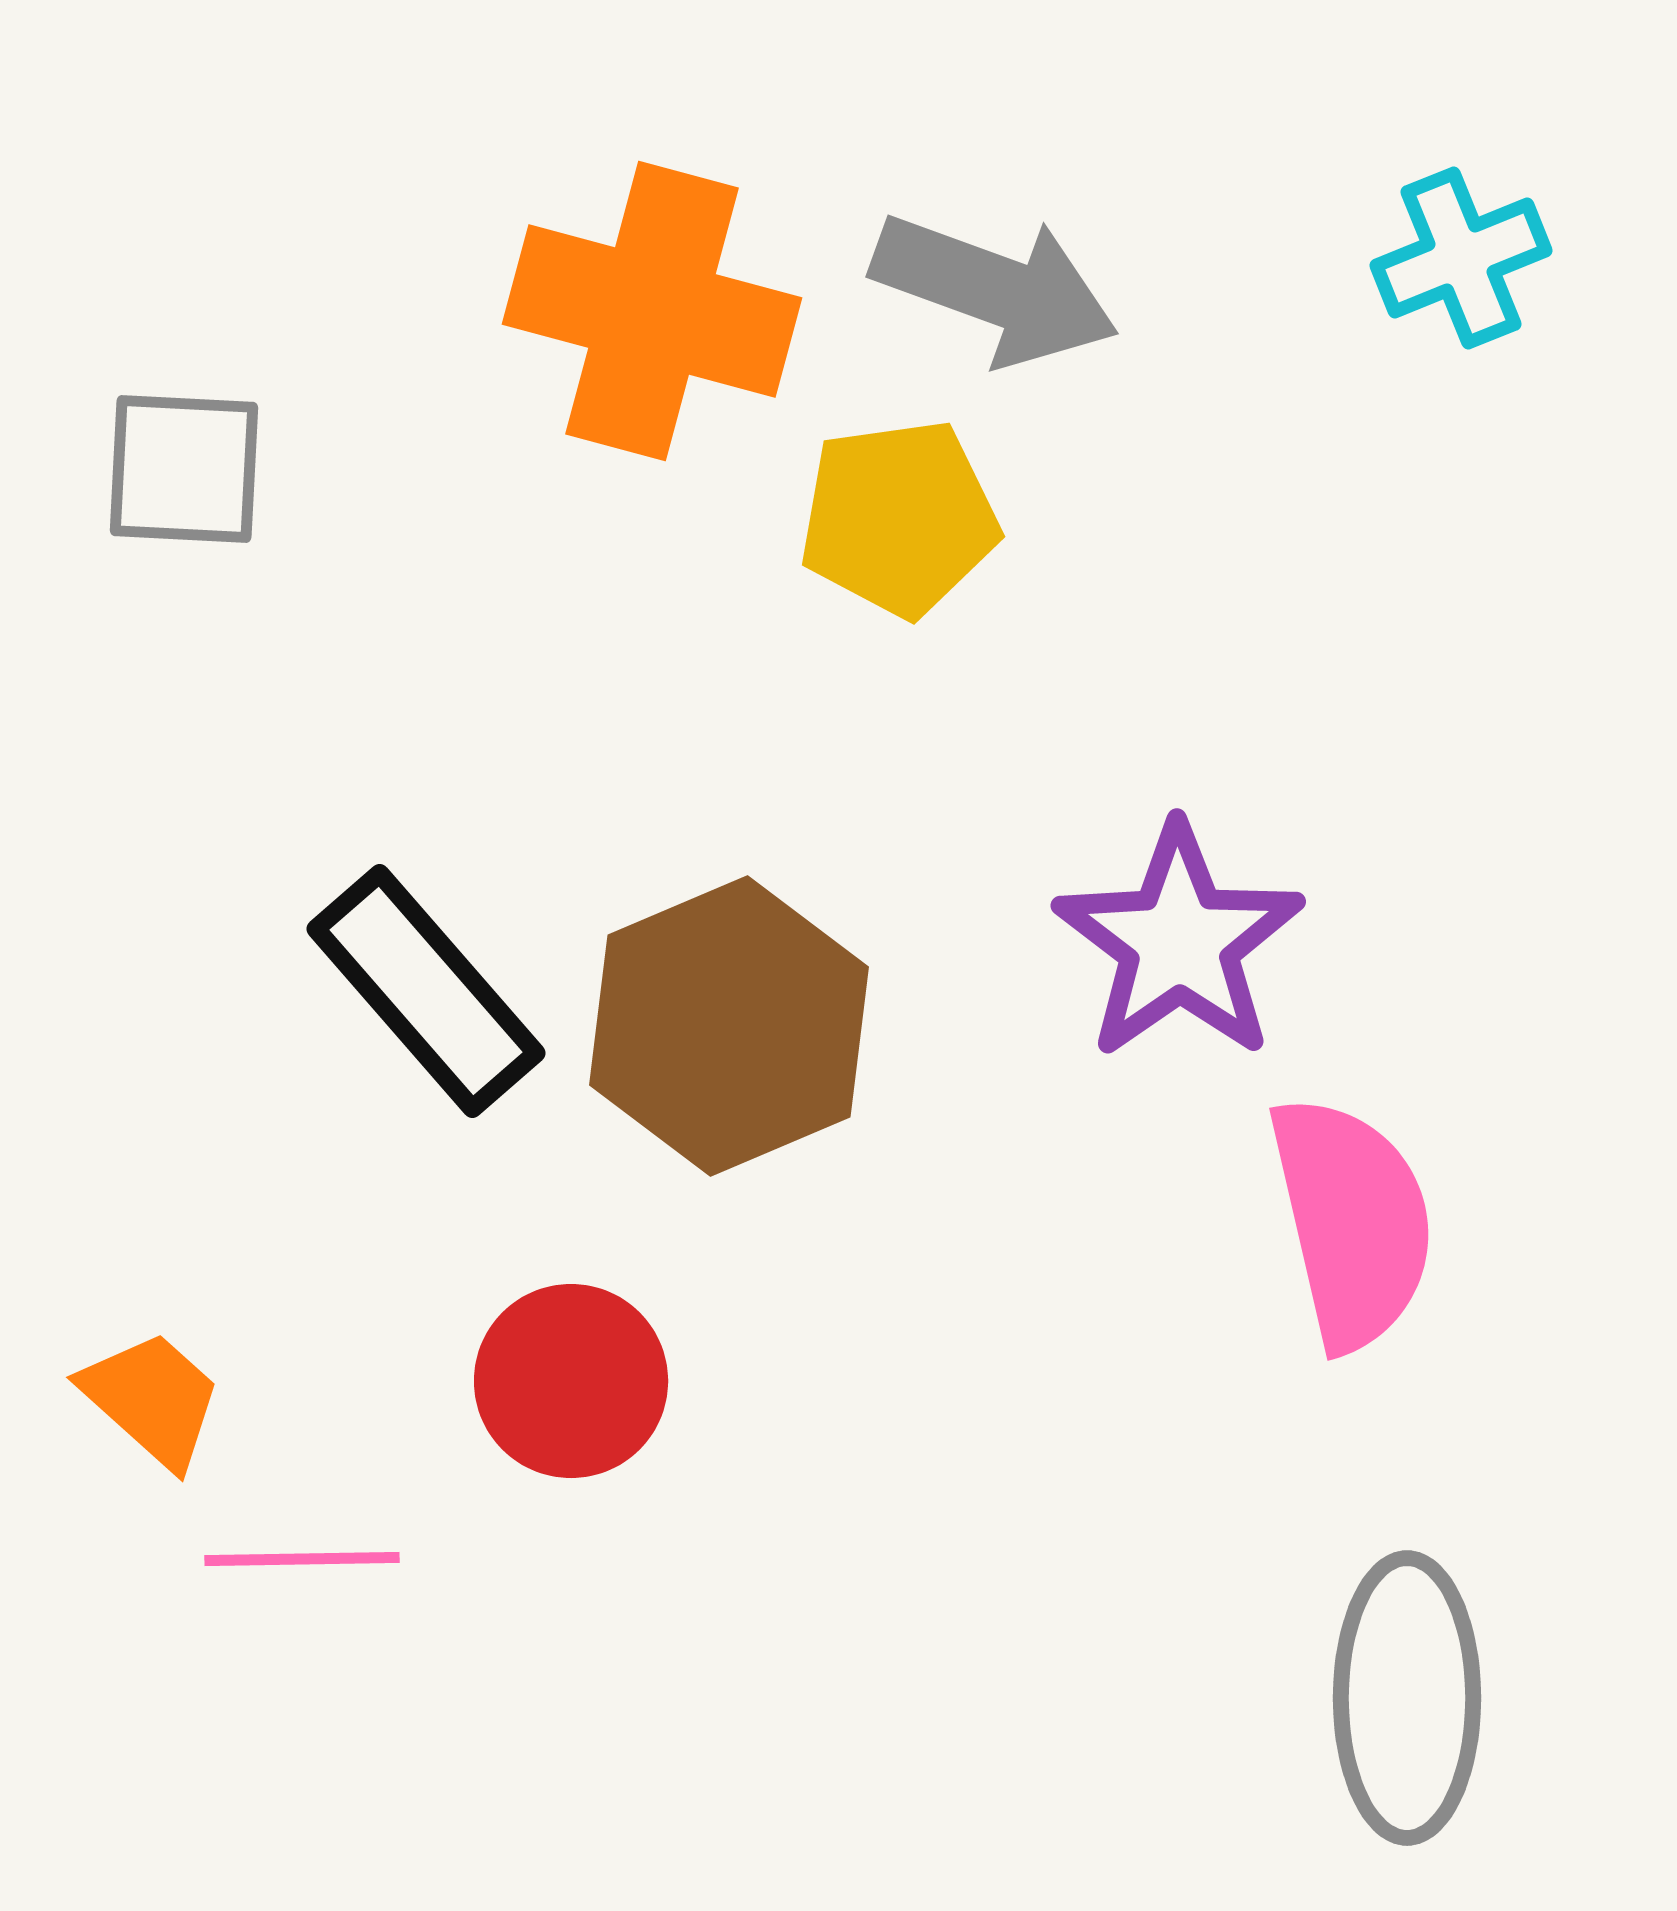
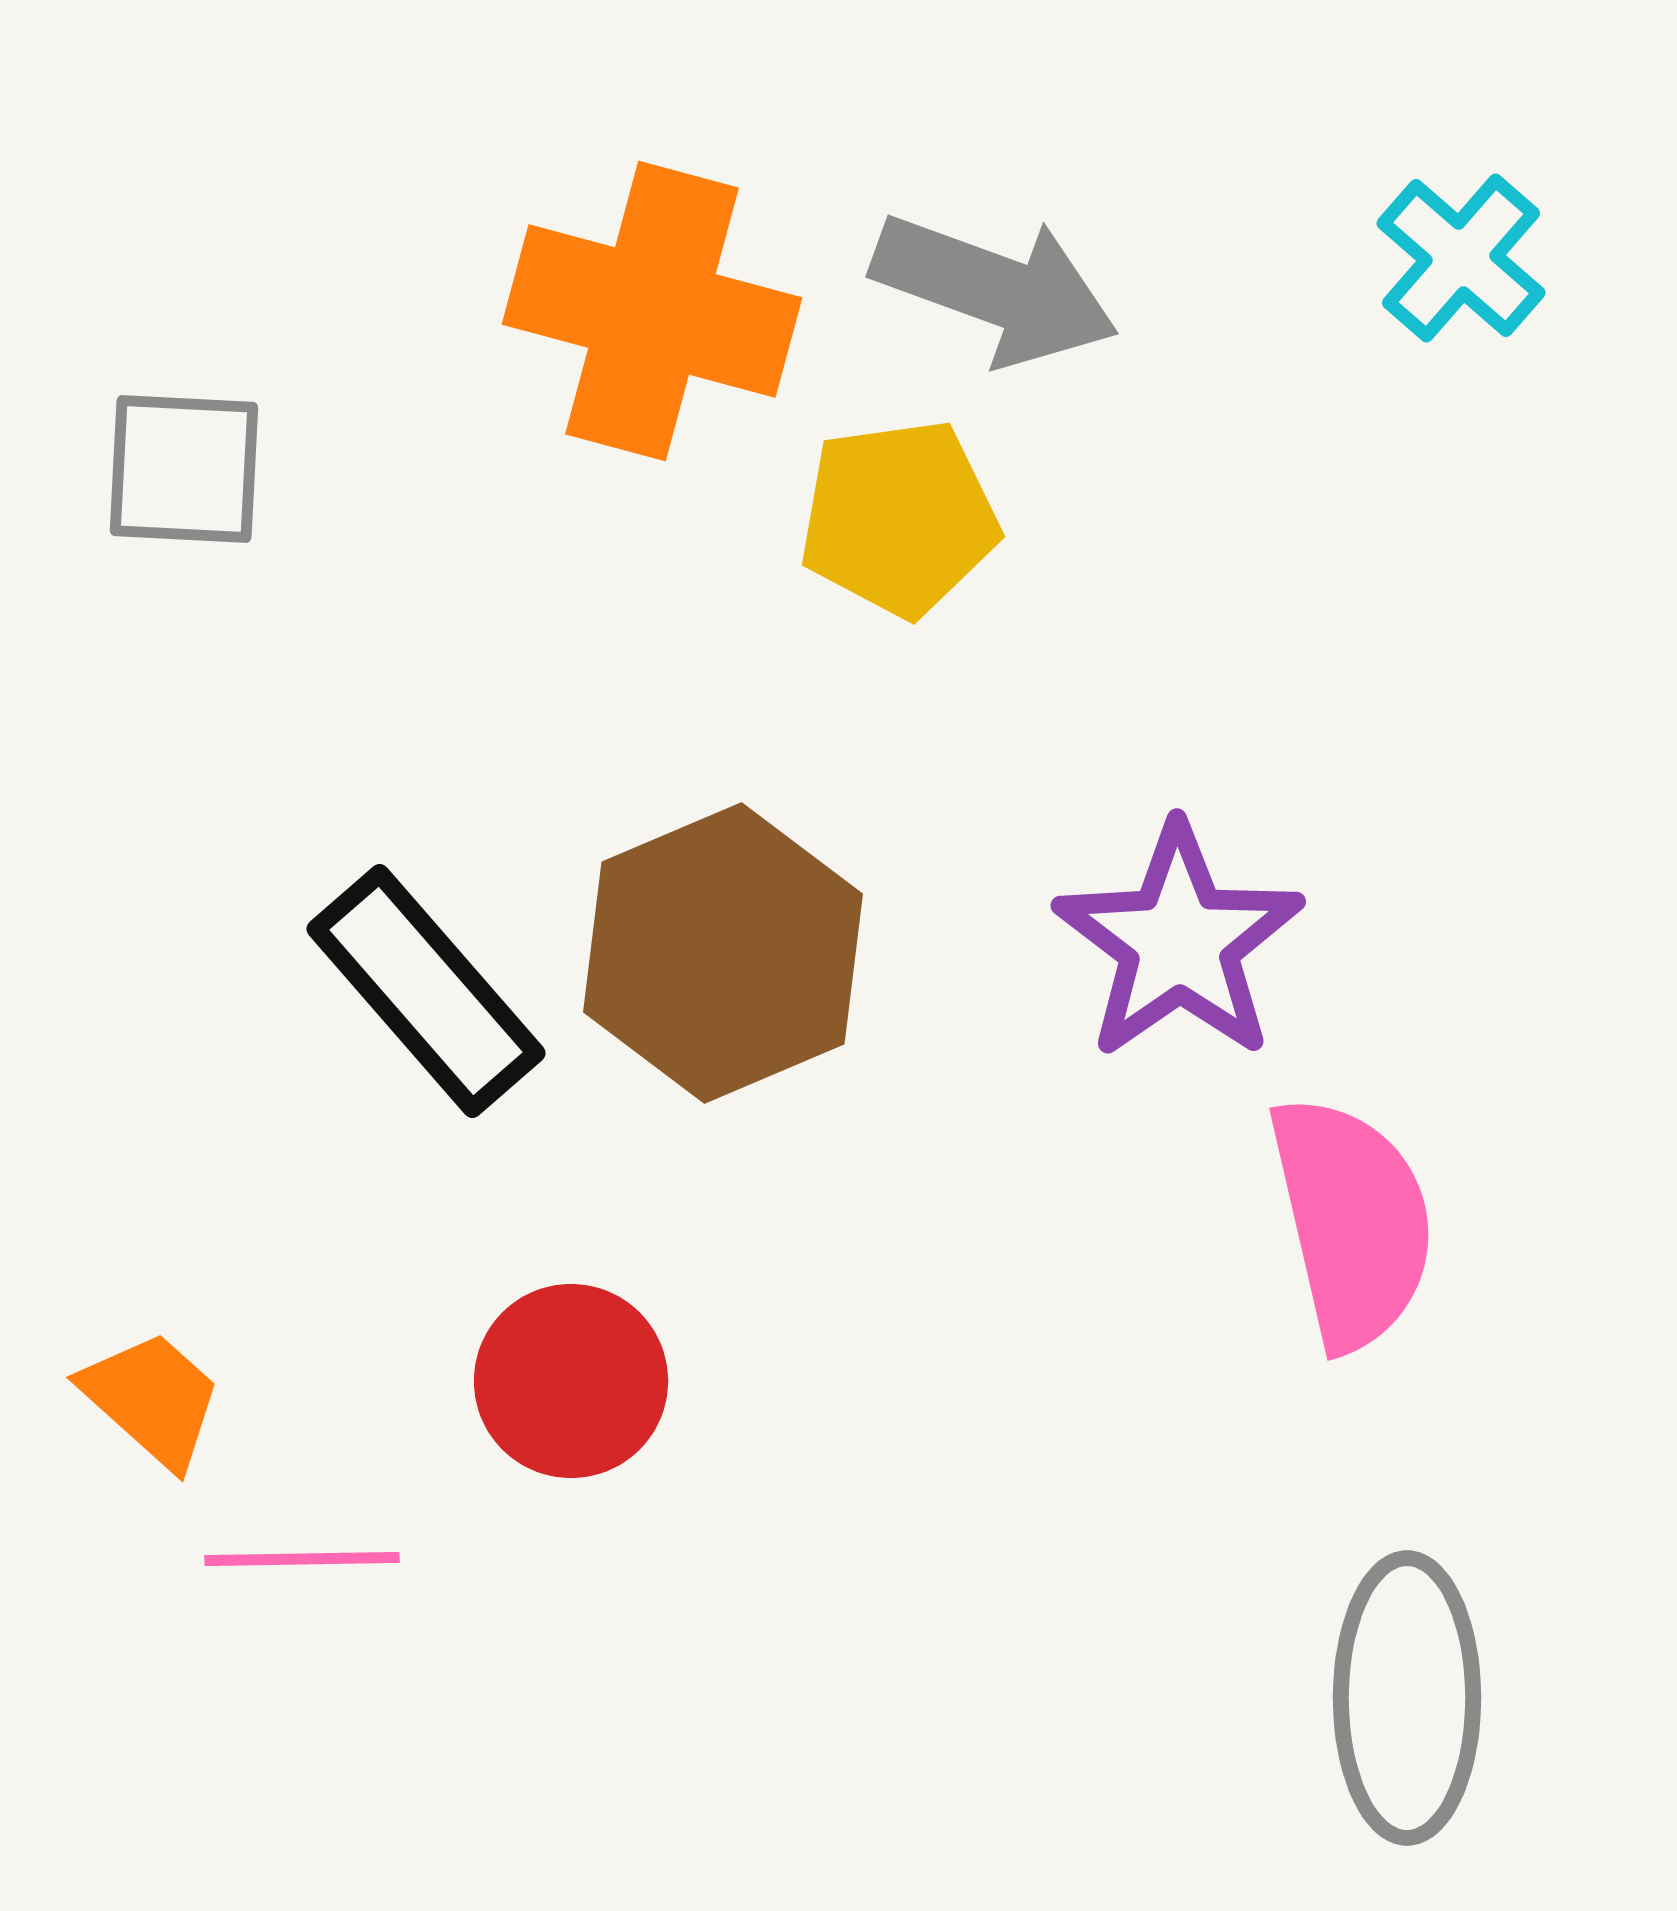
cyan cross: rotated 27 degrees counterclockwise
brown hexagon: moved 6 px left, 73 px up
